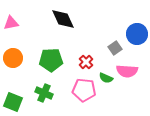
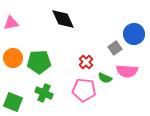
blue circle: moved 3 px left
green pentagon: moved 12 px left, 2 px down
green semicircle: moved 1 px left
